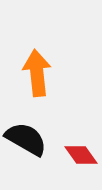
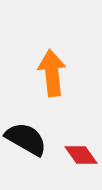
orange arrow: moved 15 px right
